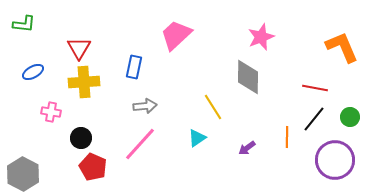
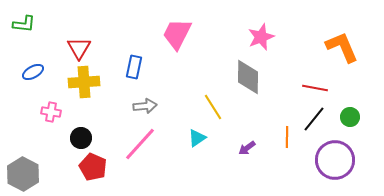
pink trapezoid: moved 1 px right, 1 px up; rotated 20 degrees counterclockwise
